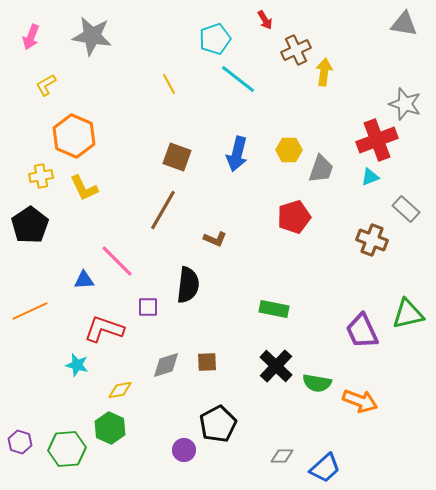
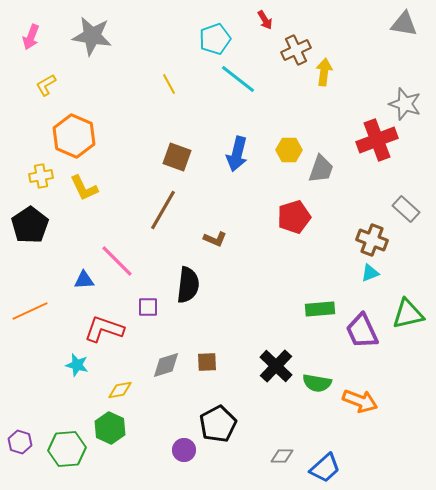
cyan triangle at (370, 177): moved 96 px down
green rectangle at (274, 309): moved 46 px right; rotated 16 degrees counterclockwise
